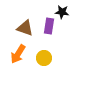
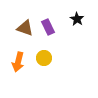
black star: moved 15 px right, 7 px down; rotated 24 degrees clockwise
purple rectangle: moved 1 px left, 1 px down; rotated 35 degrees counterclockwise
orange arrow: moved 8 px down; rotated 18 degrees counterclockwise
